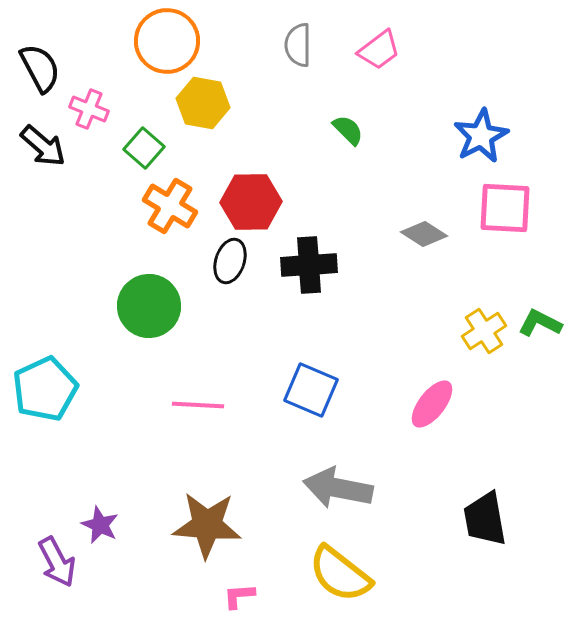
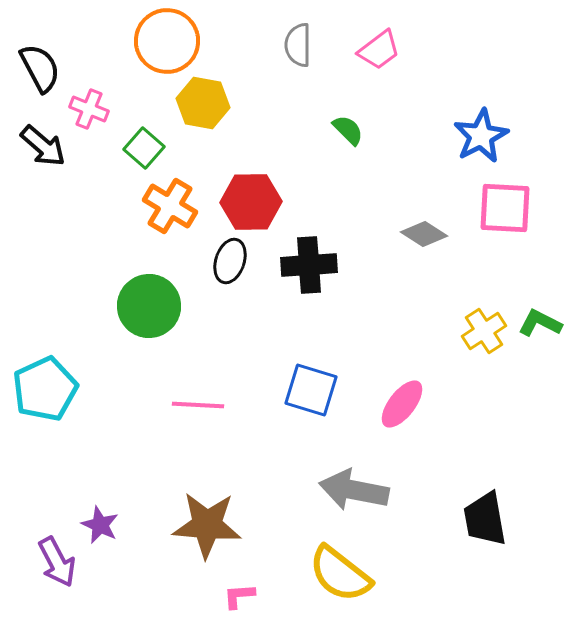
blue square: rotated 6 degrees counterclockwise
pink ellipse: moved 30 px left
gray arrow: moved 16 px right, 2 px down
